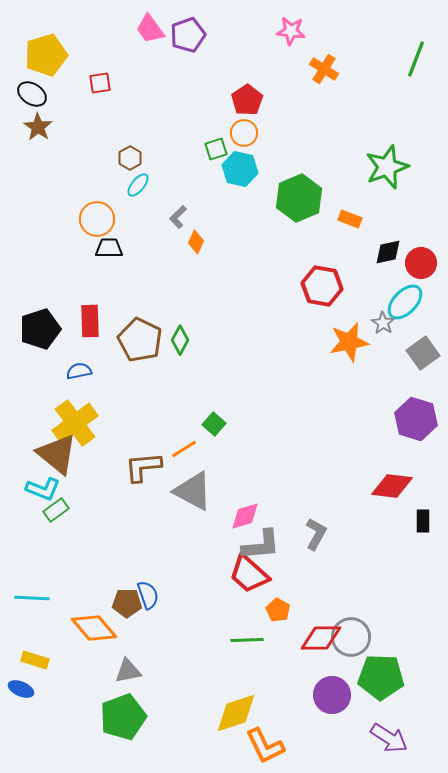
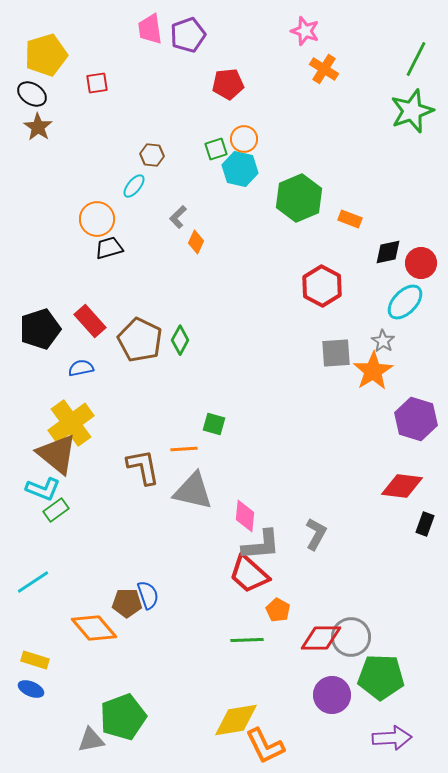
pink trapezoid at (150, 29): rotated 28 degrees clockwise
pink star at (291, 31): moved 14 px right; rotated 12 degrees clockwise
green line at (416, 59): rotated 6 degrees clockwise
red square at (100, 83): moved 3 px left
red pentagon at (247, 100): moved 19 px left, 16 px up; rotated 28 degrees clockwise
orange circle at (244, 133): moved 6 px down
brown hexagon at (130, 158): moved 22 px right, 3 px up; rotated 25 degrees counterclockwise
green star at (387, 167): moved 25 px right, 56 px up
cyan ellipse at (138, 185): moved 4 px left, 1 px down
black trapezoid at (109, 248): rotated 16 degrees counterclockwise
red hexagon at (322, 286): rotated 18 degrees clockwise
red rectangle at (90, 321): rotated 40 degrees counterclockwise
gray star at (383, 323): moved 18 px down
orange star at (349, 342): moved 24 px right, 29 px down; rotated 21 degrees counterclockwise
gray square at (423, 353): moved 87 px left; rotated 32 degrees clockwise
blue semicircle at (79, 371): moved 2 px right, 3 px up
yellow cross at (75, 423): moved 4 px left
green square at (214, 424): rotated 25 degrees counterclockwise
orange line at (184, 449): rotated 28 degrees clockwise
brown L-shape at (143, 467): rotated 84 degrees clockwise
red diamond at (392, 486): moved 10 px right
gray triangle at (193, 491): rotated 15 degrees counterclockwise
pink diamond at (245, 516): rotated 68 degrees counterclockwise
black rectangle at (423, 521): moved 2 px right, 3 px down; rotated 20 degrees clockwise
cyan line at (32, 598): moved 1 px right, 16 px up; rotated 36 degrees counterclockwise
gray triangle at (128, 671): moved 37 px left, 69 px down
blue ellipse at (21, 689): moved 10 px right
yellow diamond at (236, 713): moved 7 px down; rotated 9 degrees clockwise
purple arrow at (389, 738): moved 3 px right; rotated 36 degrees counterclockwise
